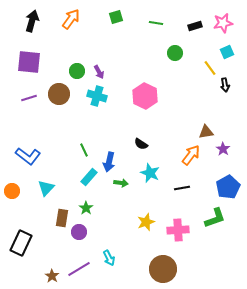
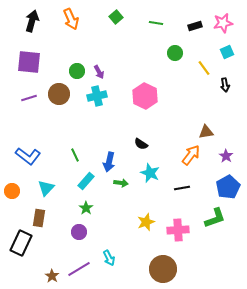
green square at (116, 17): rotated 24 degrees counterclockwise
orange arrow at (71, 19): rotated 120 degrees clockwise
yellow line at (210, 68): moved 6 px left
cyan cross at (97, 96): rotated 30 degrees counterclockwise
purple star at (223, 149): moved 3 px right, 7 px down
green line at (84, 150): moved 9 px left, 5 px down
cyan rectangle at (89, 177): moved 3 px left, 4 px down
brown rectangle at (62, 218): moved 23 px left
